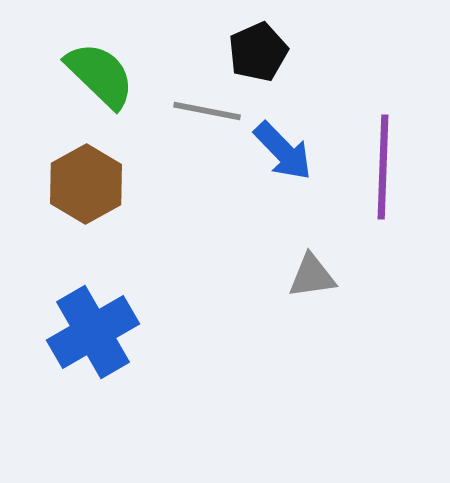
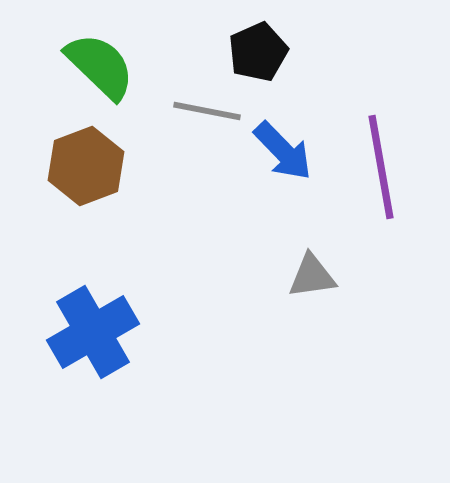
green semicircle: moved 9 px up
purple line: moved 2 px left; rotated 12 degrees counterclockwise
brown hexagon: moved 18 px up; rotated 8 degrees clockwise
